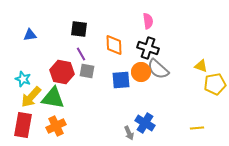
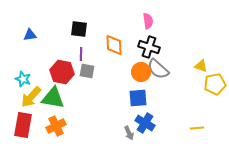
black cross: moved 1 px right, 1 px up
purple line: rotated 32 degrees clockwise
blue square: moved 17 px right, 18 px down
